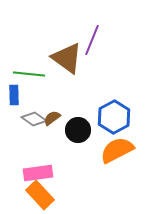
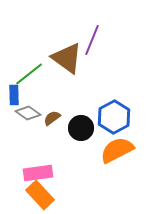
green line: rotated 44 degrees counterclockwise
gray diamond: moved 6 px left, 6 px up
black circle: moved 3 px right, 2 px up
